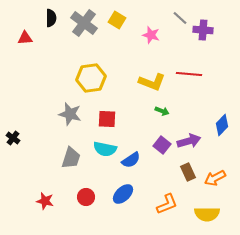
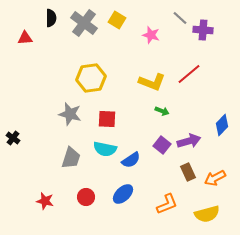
red line: rotated 45 degrees counterclockwise
yellow semicircle: rotated 15 degrees counterclockwise
